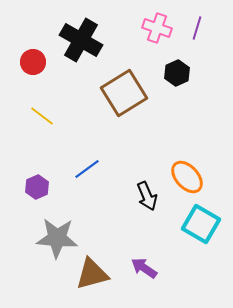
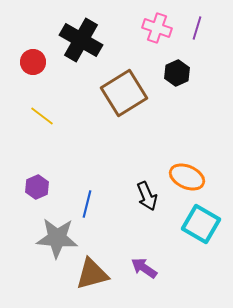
blue line: moved 35 px down; rotated 40 degrees counterclockwise
orange ellipse: rotated 24 degrees counterclockwise
